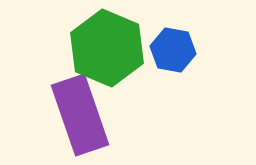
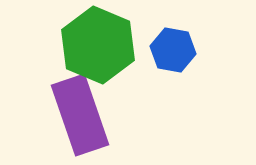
green hexagon: moved 9 px left, 3 px up
